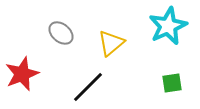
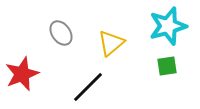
cyan star: rotated 9 degrees clockwise
gray ellipse: rotated 15 degrees clockwise
green square: moved 5 px left, 17 px up
